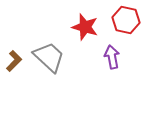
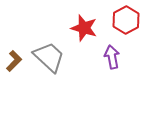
red hexagon: rotated 20 degrees clockwise
red star: moved 1 px left, 1 px down
